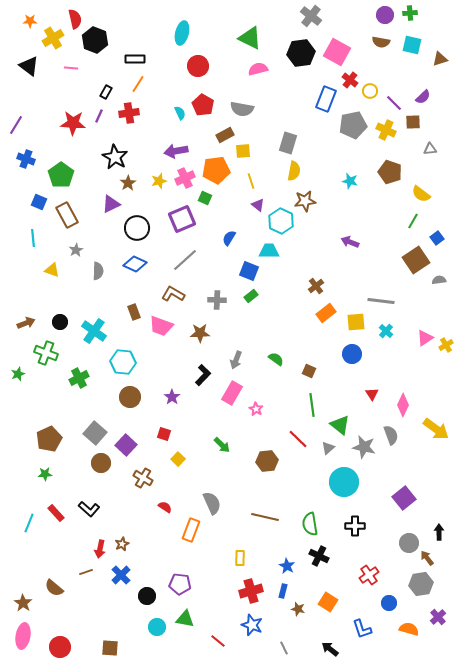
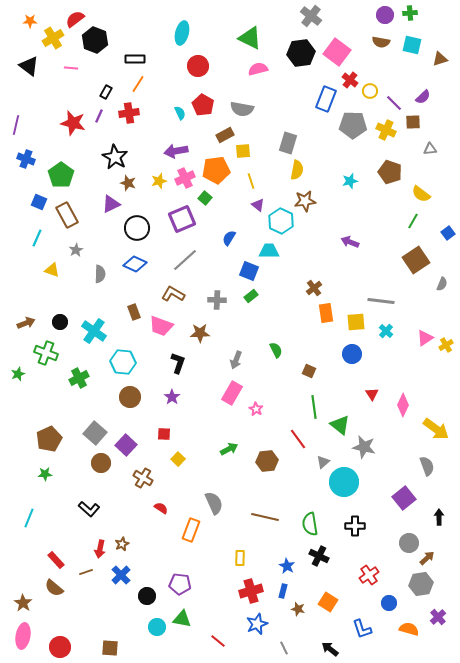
red semicircle at (75, 19): rotated 114 degrees counterclockwise
pink square at (337, 52): rotated 8 degrees clockwise
red star at (73, 123): rotated 10 degrees clockwise
purple line at (16, 125): rotated 18 degrees counterclockwise
gray pentagon at (353, 125): rotated 12 degrees clockwise
yellow semicircle at (294, 171): moved 3 px right, 1 px up
cyan star at (350, 181): rotated 28 degrees counterclockwise
brown star at (128, 183): rotated 21 degrees counterclockwise
green square at (205, 198): rotated 16 degrees clockwise
cyan line at (33, 238): moved 4 px right; rotated 30 degrees clockwise
blue square at (437, 238): moved 11 px right, 5 px up
gray semicircle at (98, 271): moved 2 px right, 3 px down
gray semicircle at (439, 280): moved 3 px right, 4 px down; rotated 120 degrees clockwise
brown cross at (316, 286): moved 2 px left, 2 px down
orange rectangle at (326, 313): rotated 60 degrees counterclockwise
green semicircle at (276, 359): moved 9 px up; rotated 28 degrees clockwise
black L-shape at (203, 375): moved 25 px left, 12 px up; rotated 25 degrees counterclockwise
green line at (312, 405): moved 2 px right, 2 px down
red square at (164, 434): rotated 16 degrees counterclockwise
gray semicircle at (391, 435): moved 36 px right, 31 px down
red line at (298, 439): rotated 10 degrees clockwise
green arrow at (222, 445): moved 7 px right, 4 px down; rotated 72 degrees counterclockwise
gray triangle at (328, 448): moved 5 px left, 14 px down
gray semicircle at (212, 503): moved 2 px right
red semicircle at (165, 507): moved 4 px left, 1 px down
red rectangle at (56, 513): moved 47 px down
cyan line at (29, 523): moved 5 px up
black arrow at (439, 532): moved 15 px up
brown arrow at (427, 558): rotated 84 degrees clockwise
green triangle at (185, 619): moved 3 px left
blue star at (252, 625): moved 5 px right, 1 px up; rotated 30 degrees clockwise
